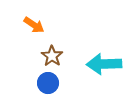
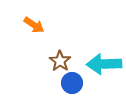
brown star: moved 8 px right, 5 px down
blue circle: moved 24 px right
